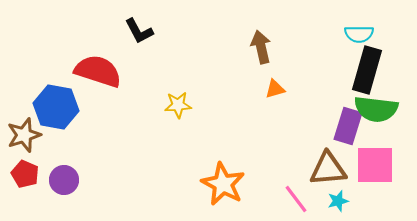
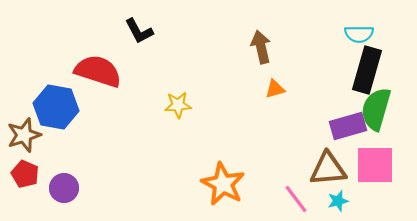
green semicircle: rotated 99 degrees clockwise
purple rectangle: rotated 57 degrees clockwise
purple circle: moved 8 px down
